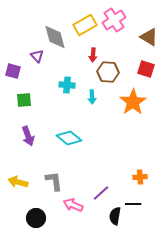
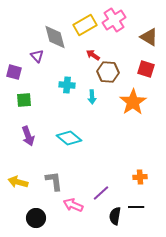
red arrow: rotated 120 degrees clockwise
purple square: moved 1 px right, 1 px down
black line: moved 3 px right, 3 px down
